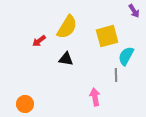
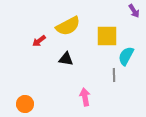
yellow semicircle: moved 1 px right, 1 px up; rotated 30 degrees clockwise
yellow square: rotated 15 degrees clockwise
gray line: moved 2 px left
pink arrow: moved 10 px left
